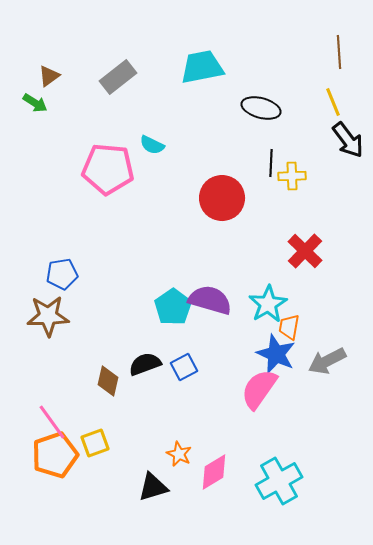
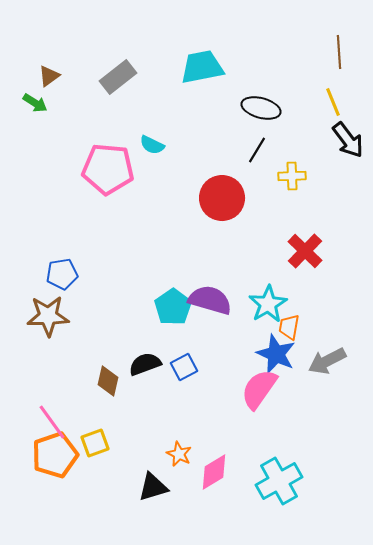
black line: moved 14 px left, 13 px up; rotated 28 degrees clockwise
